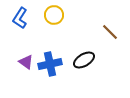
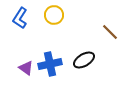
purple triangle: moved 6 px down
